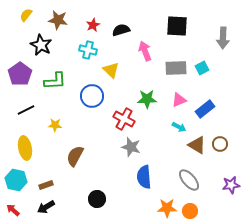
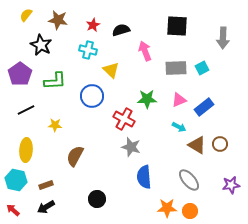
blue rectangle: moved 1 px left, 2 px up
yellow ellipse: moved 1 px right, 2 px down; rotated 15 degrees clockwise
